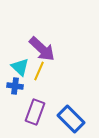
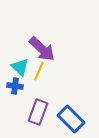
purple rectangle: moved 3 px right
